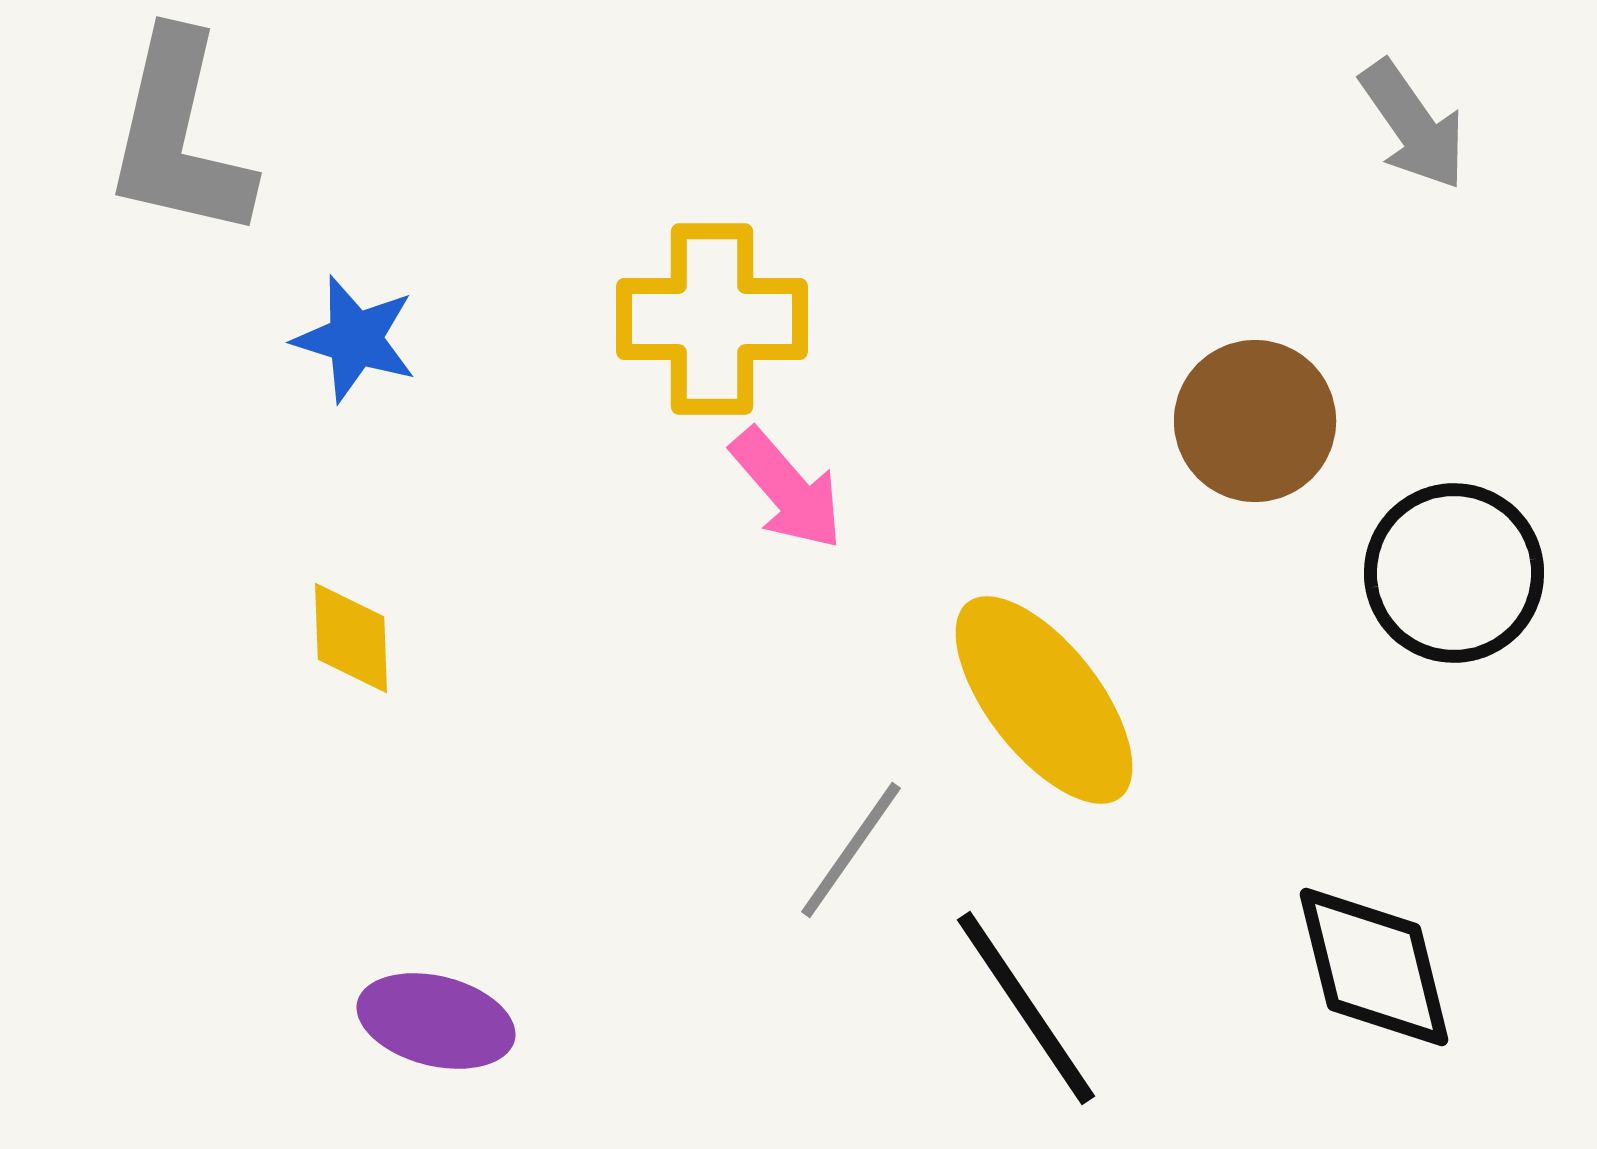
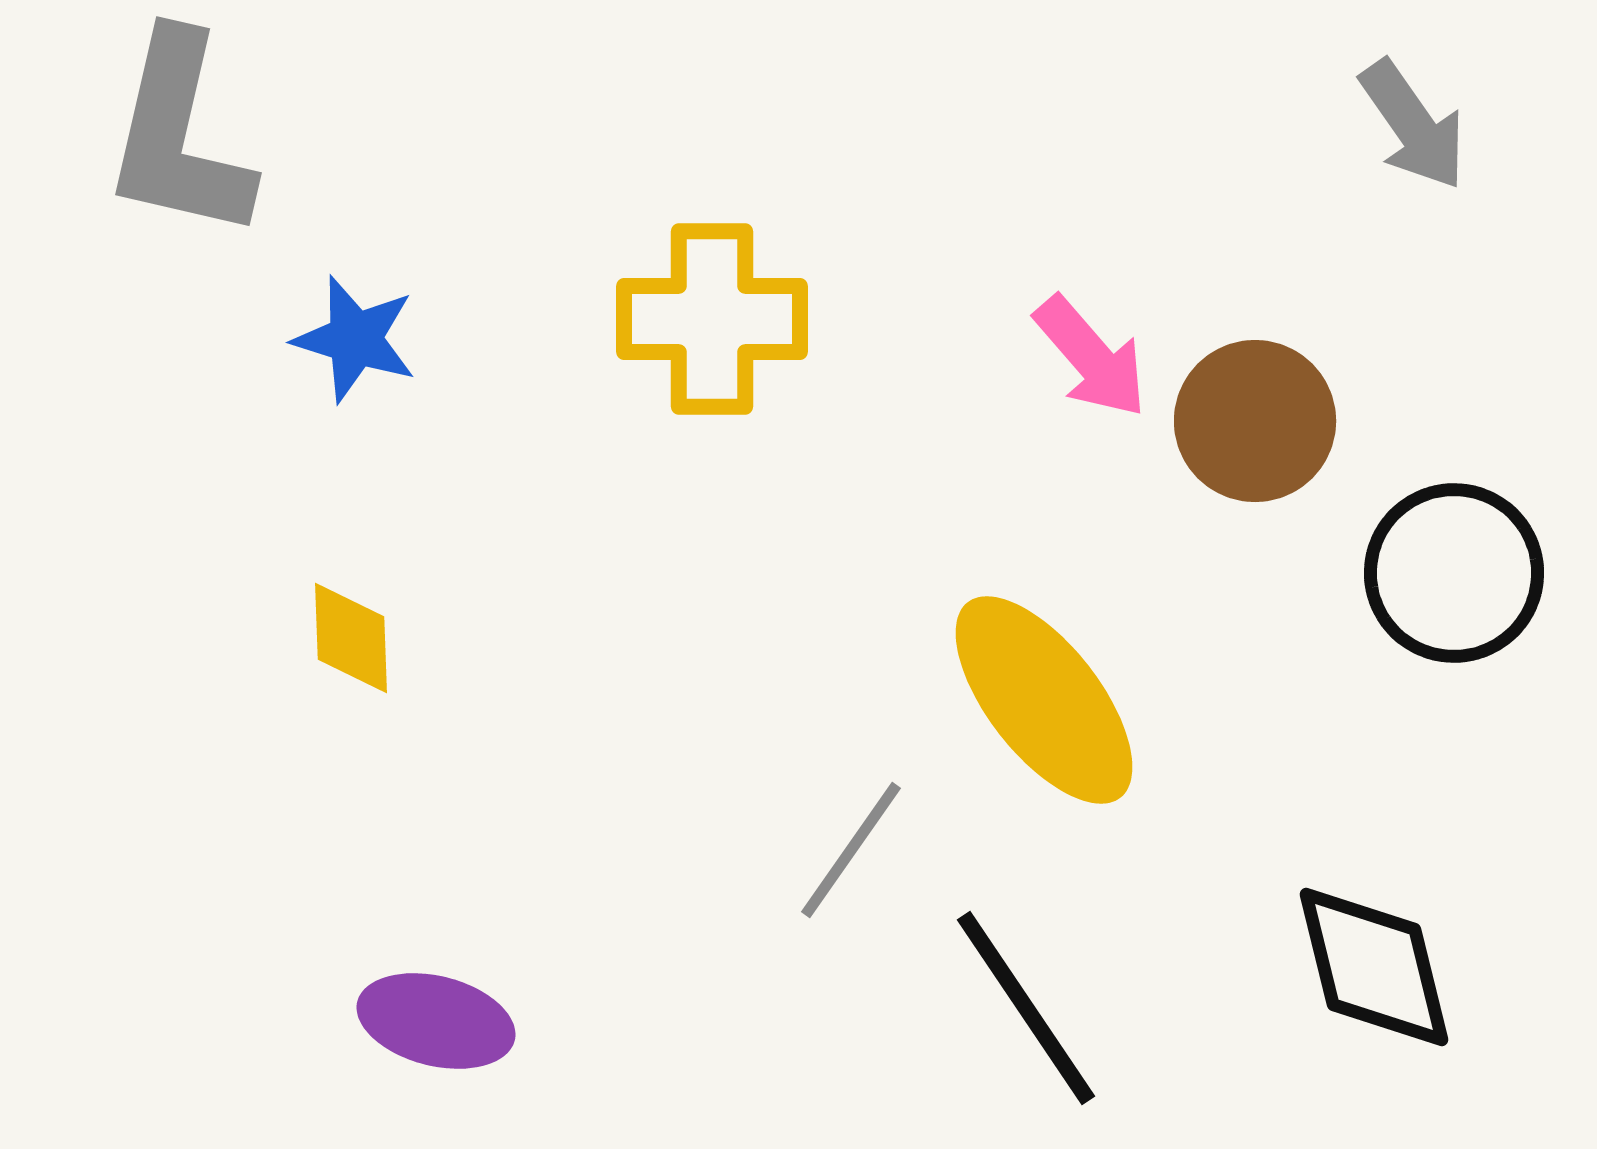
pink arrow: moved 304 px right, 132 px up
